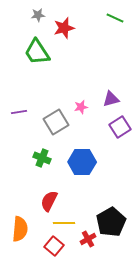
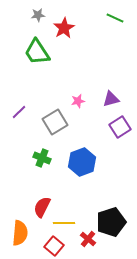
red star: rotated 15 degrees counterclockwise
pink star: moved 3 px left, 6 px up
purple line: rotated 35 degrees counterclockwise
gray square: moved 1 px left
blue hexagon: rotated 20 degrees counterclockwise
red semicircle: moved 7 px left, 6 px down
black pentagon: rotated 12 degrees clockwise
orange semicircle: moved 4 px down
red cross: rotated 21 degrees counterclockwise
